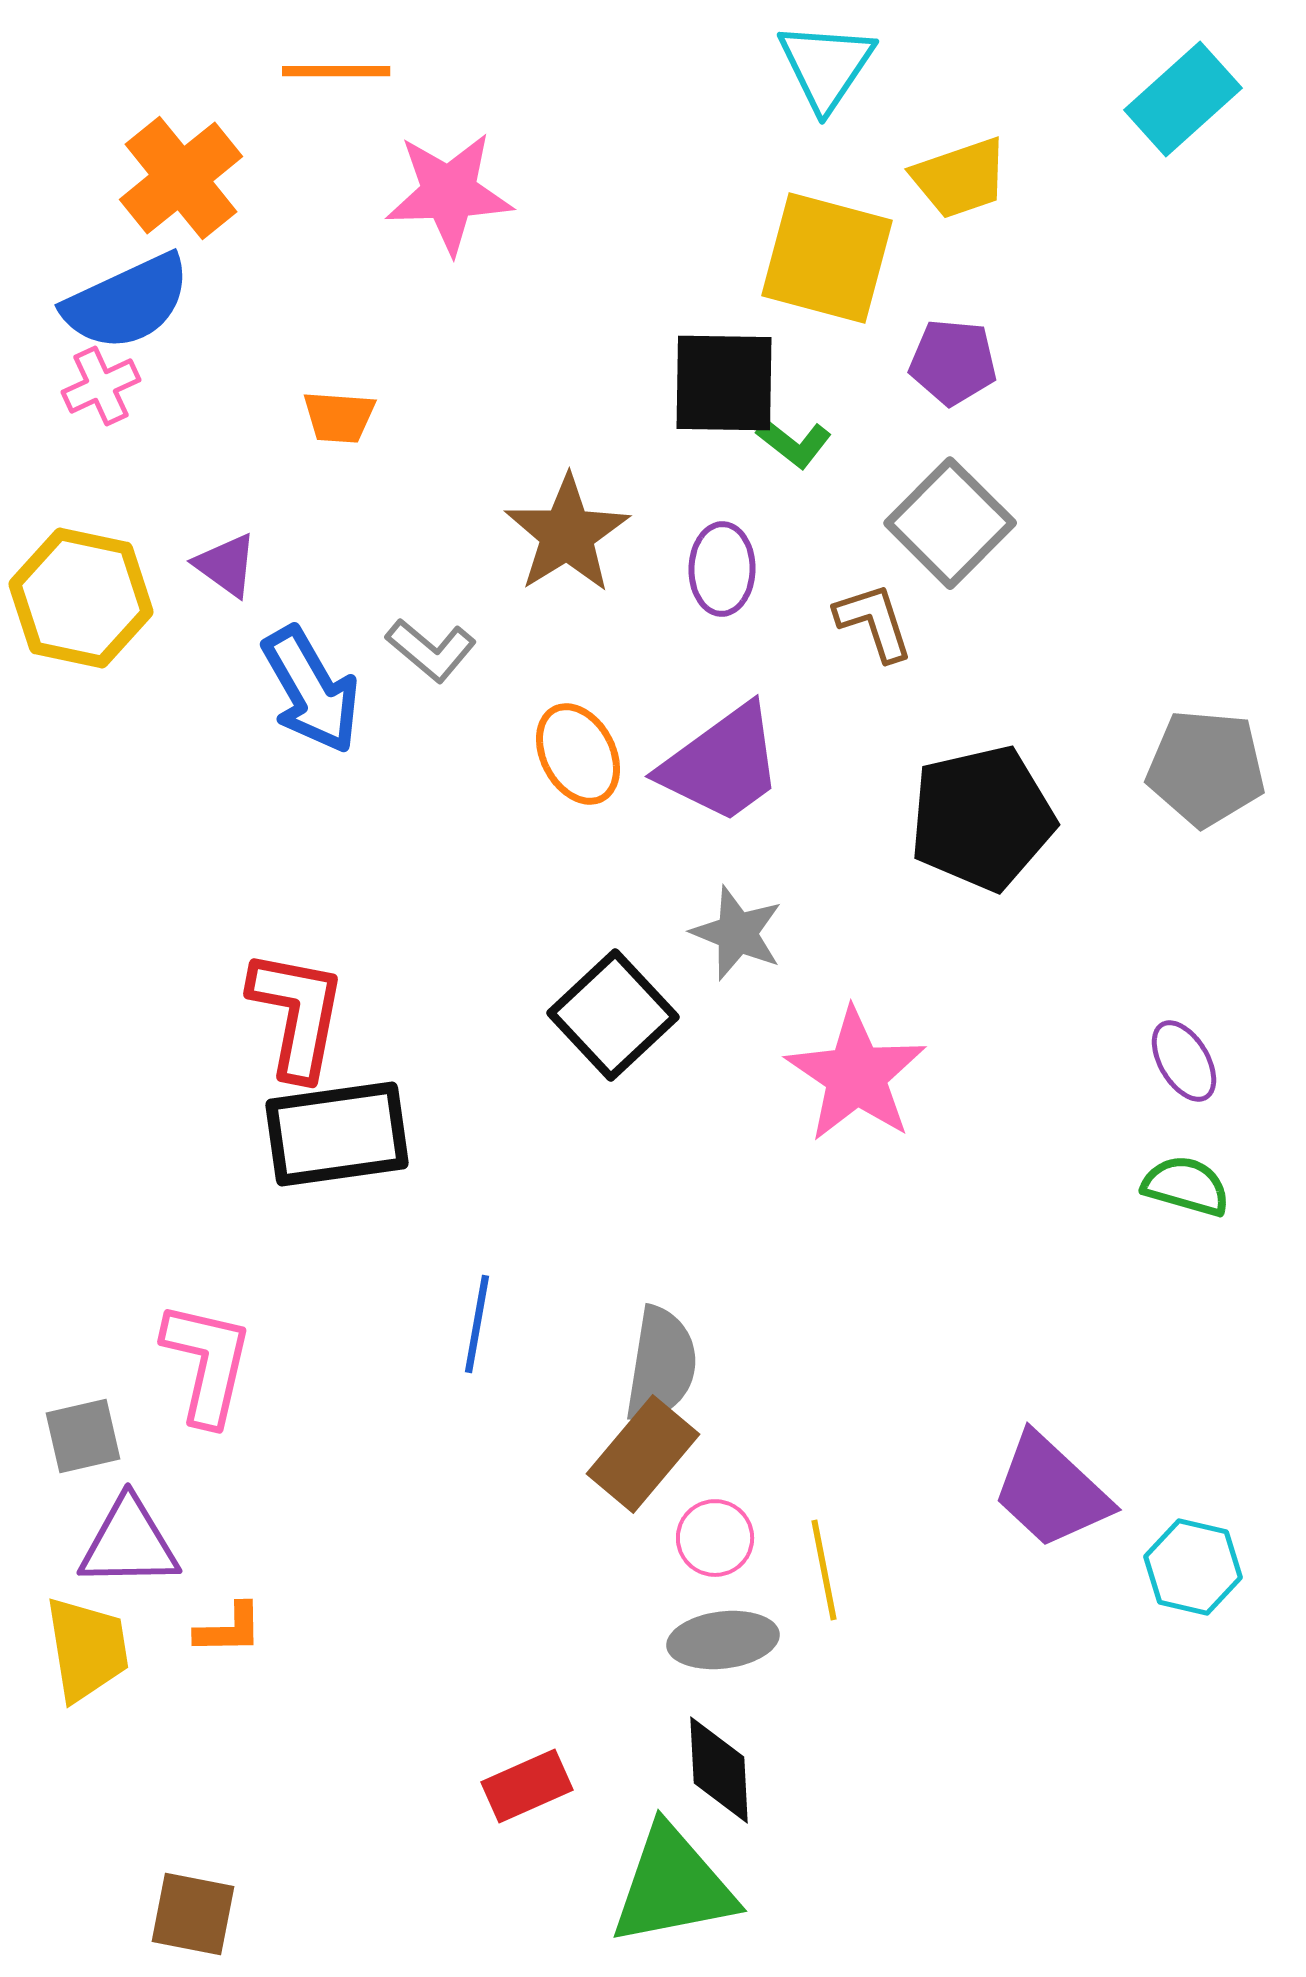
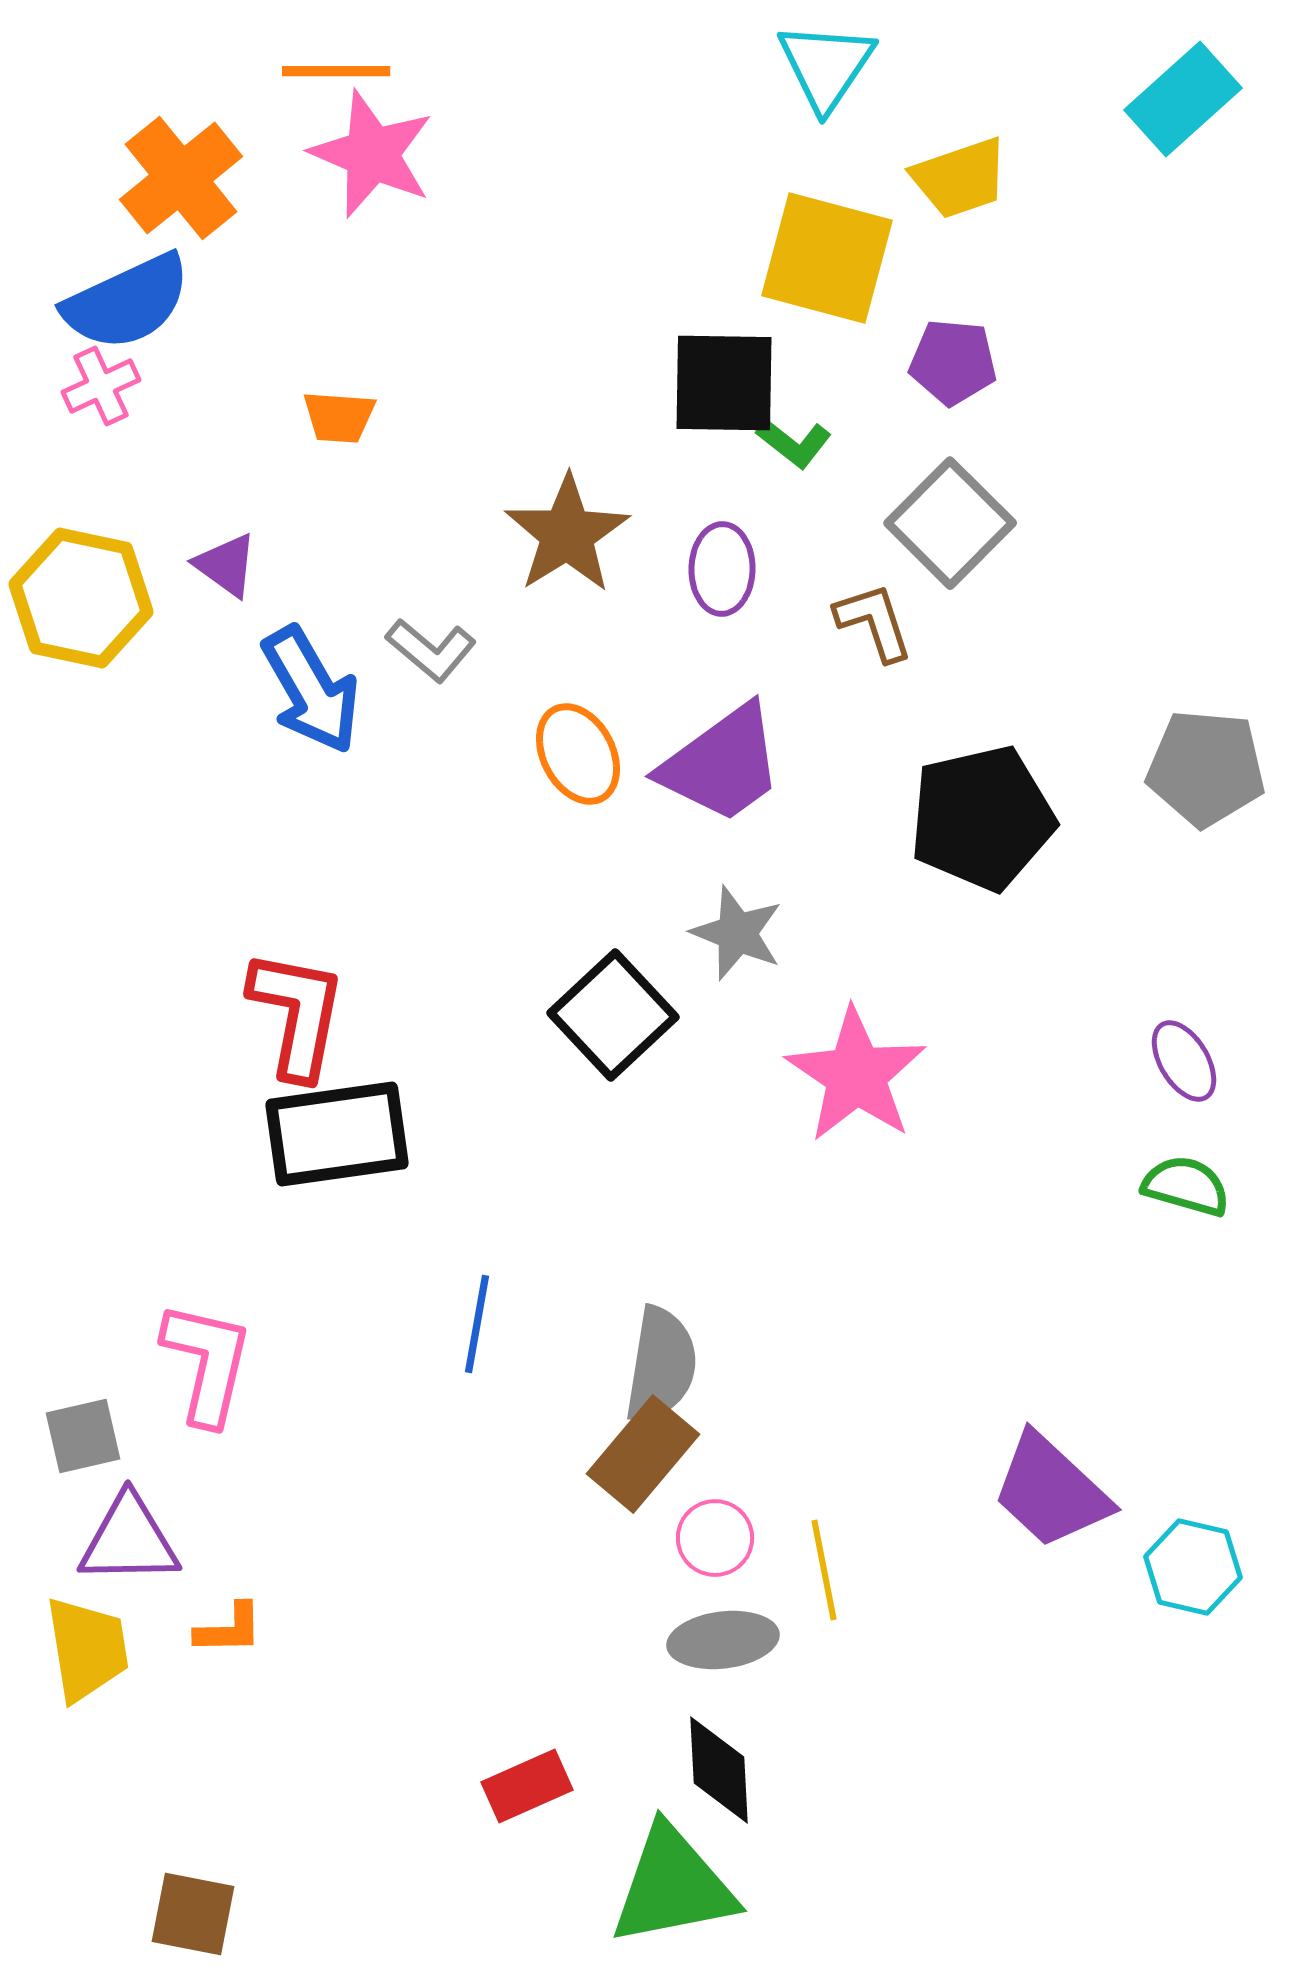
pink star at (449, 193): moved 77 px left, 39 px up; rotated 25 degrees clockwise
purple triangle at (129, 1543): moved 3 px up
